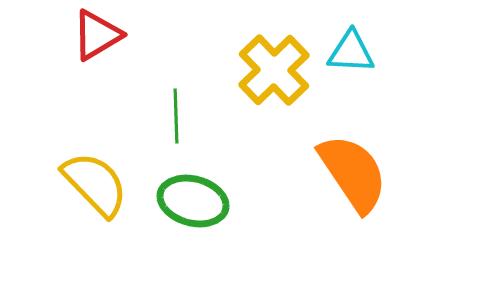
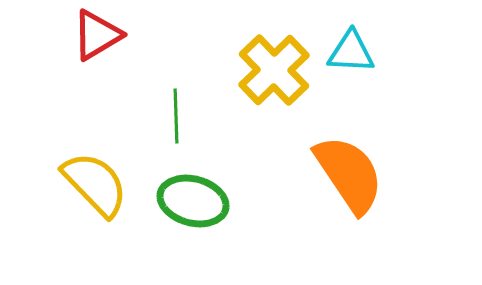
orange semicircle: moved 4 px left, 1 px down
